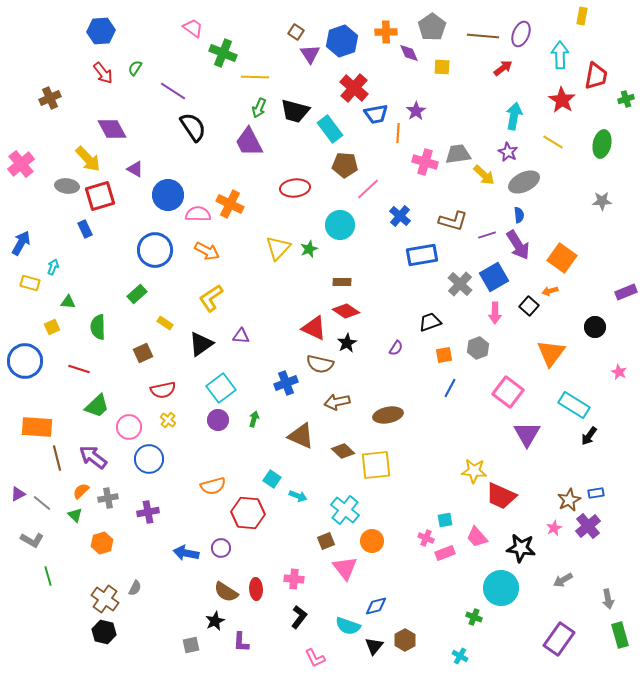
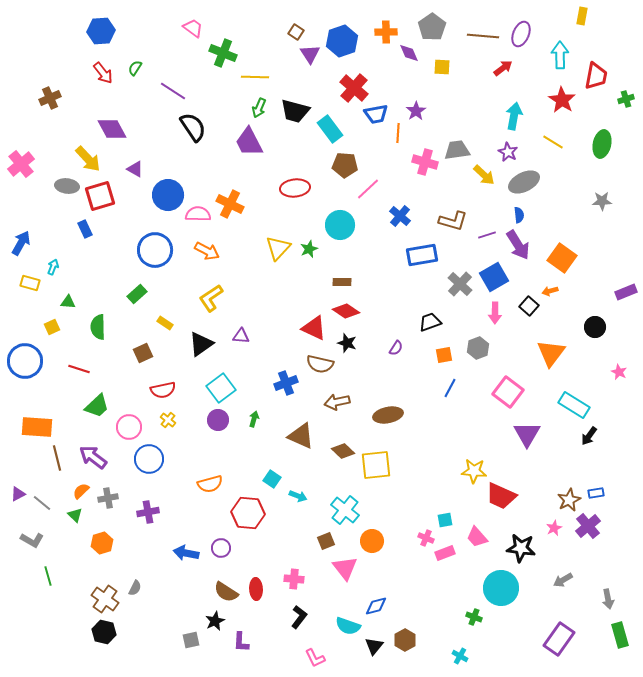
gray trapezoid at (458, 154): moved 1 px left, 4 px up
black star at (347, 343): rotated 24 degrees counterclockwise
orange semicircle at (213, 486): moved 3 px left, 2 px up
gray square at (191, 645): moved 5 px up
